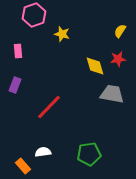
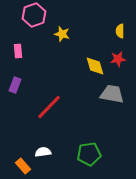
yellow semicircle: rotated 32 degrees counterclockwise
